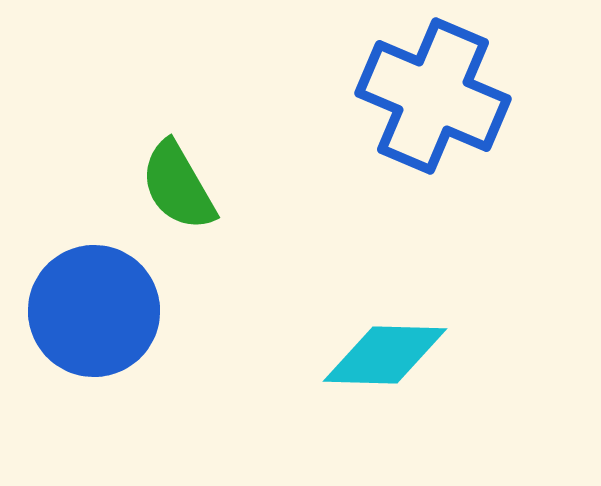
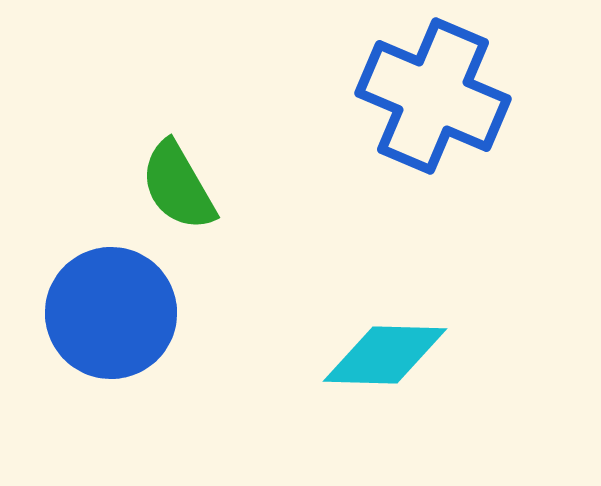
blue circle: moved 17 px right, 2 px down
